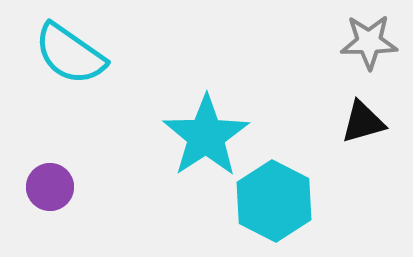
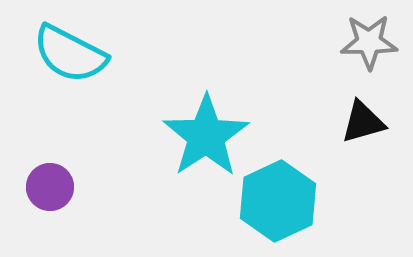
cyan semicircle: rotated 8 degrees counterclockwise
cyan hexagon: moved 4 px right; rotated 8 degrees clockwise
